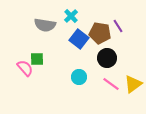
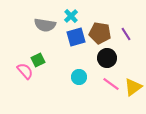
purple line: moved 8 px right, 8 px down
blue square: moved 3 px left, 2 px up; rotated 36 degrees clockwise
green square: moved 1 px right, 1 px down; rotated 24 degrees counterclockwise
pink semicircle: moved 3 px down
yellow triangle: moved 3 px down
